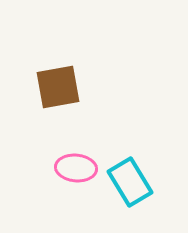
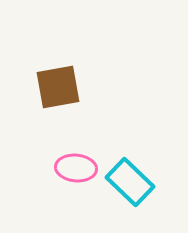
cyan rectangle: rotated 15 degrees counterclockwise
